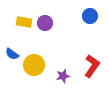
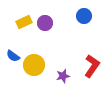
blue circle: moved 6 px left
yellow rectangle: rotated 35 degrees counterclockwise
blue semicircle: moved 1 px right, 2 px down
